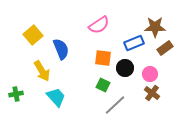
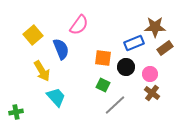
pink semicircle: moved 20 px left; rotated 20 degrees counterclockwise
black circle: moved 1 px right, 1 px up
green cross: moved 18 px down
